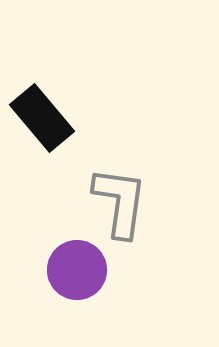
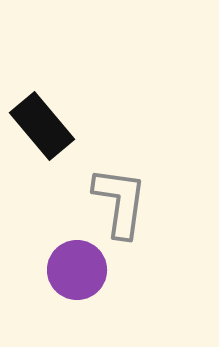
black rectangle: moved 8 px down
